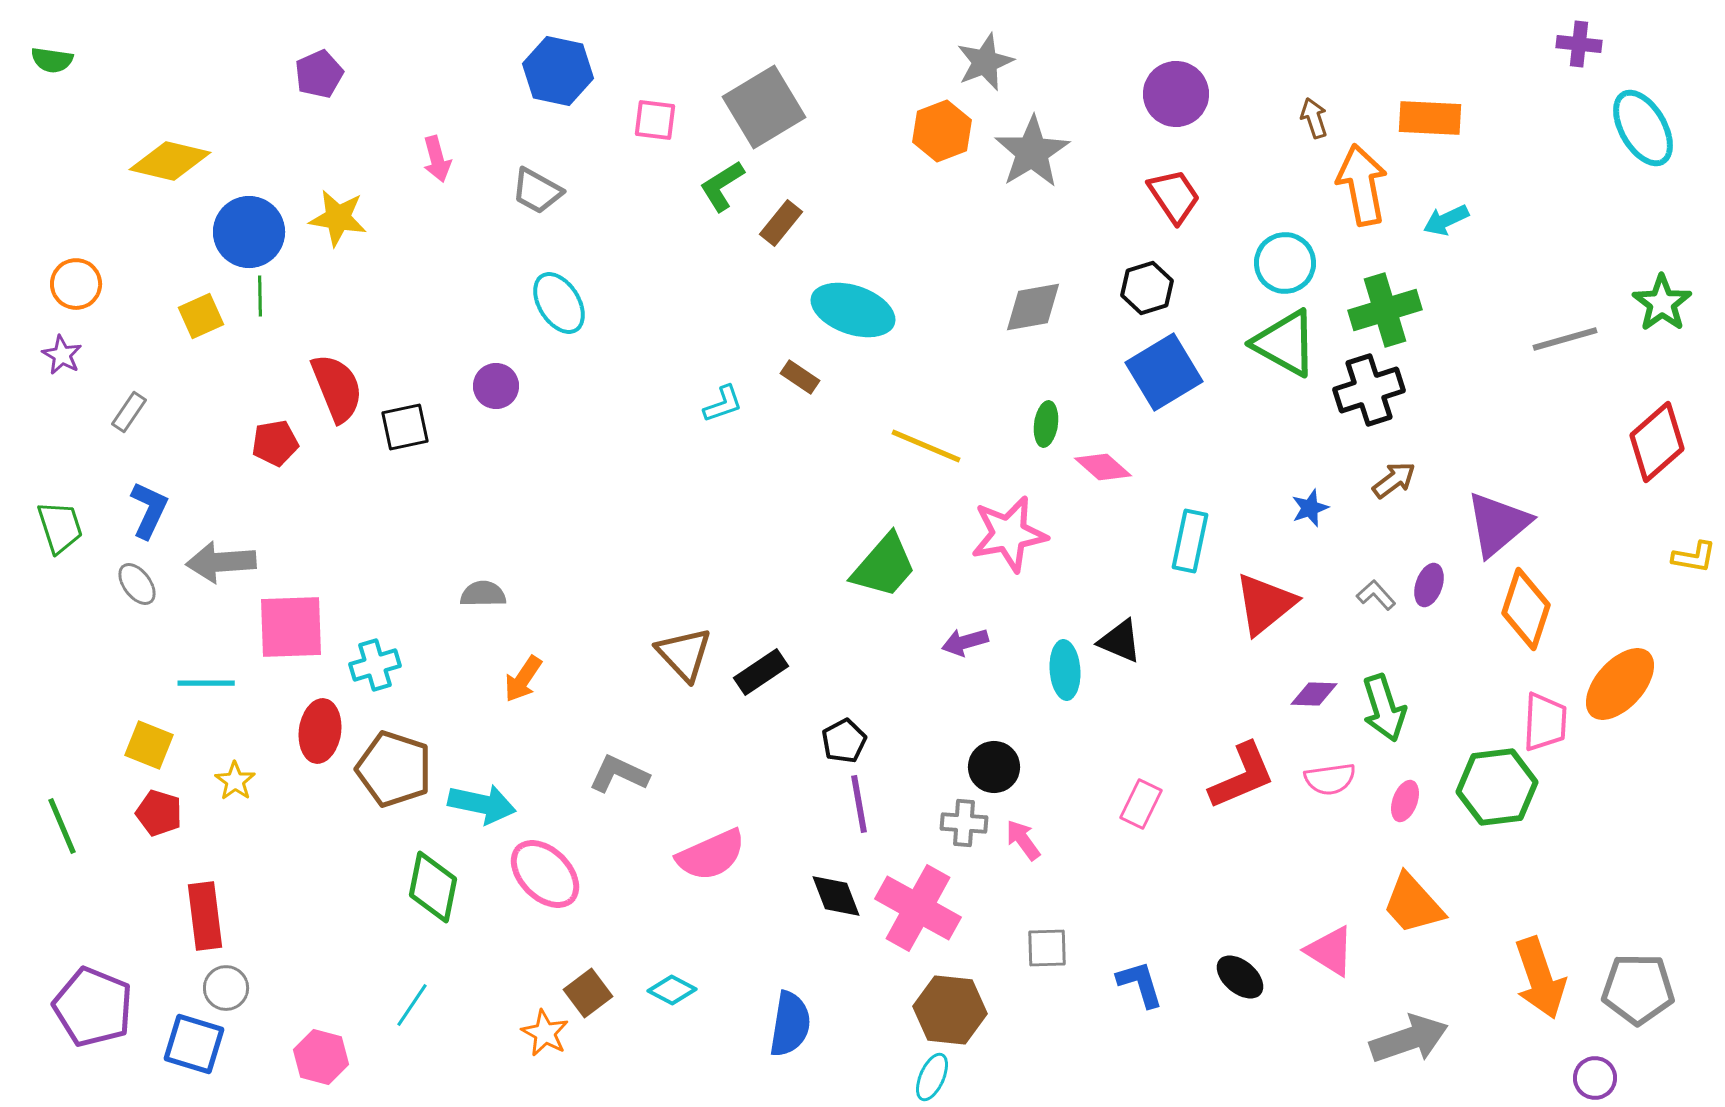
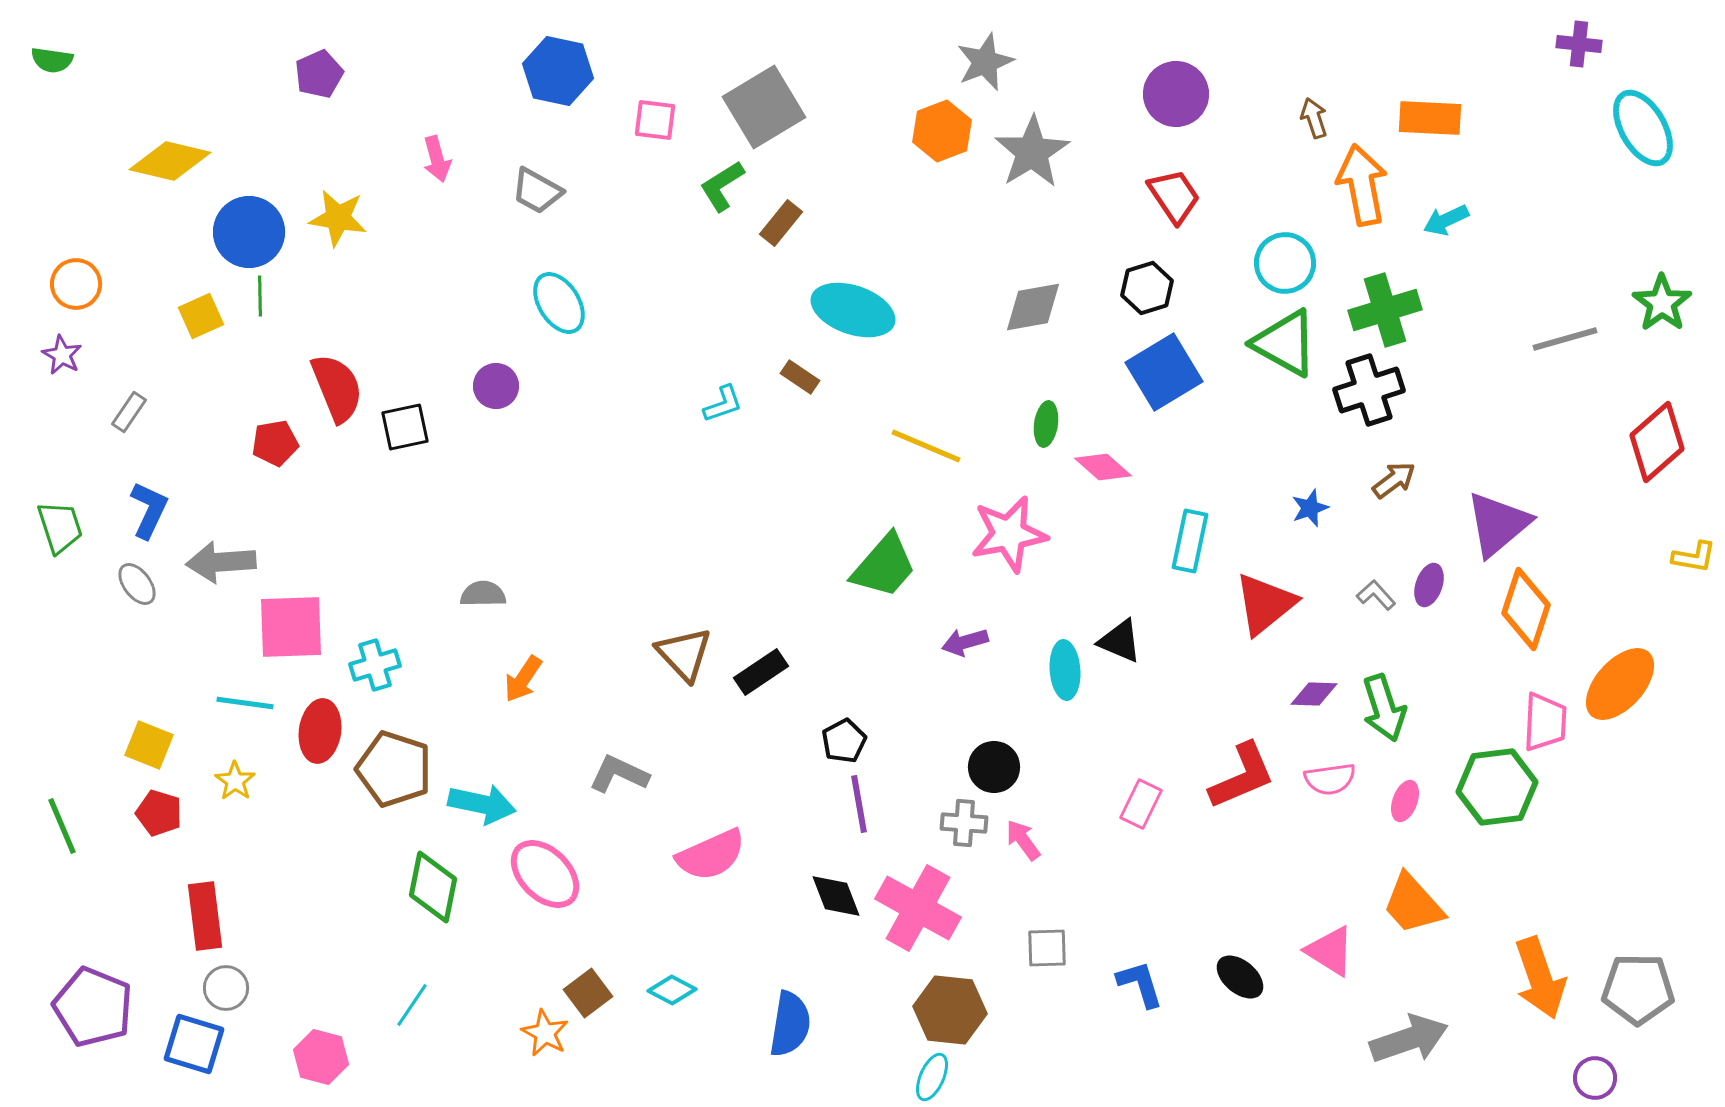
cyan line at (206, 683): moved 39 px right, 20 px down; rotated 8 degrees clockwise
